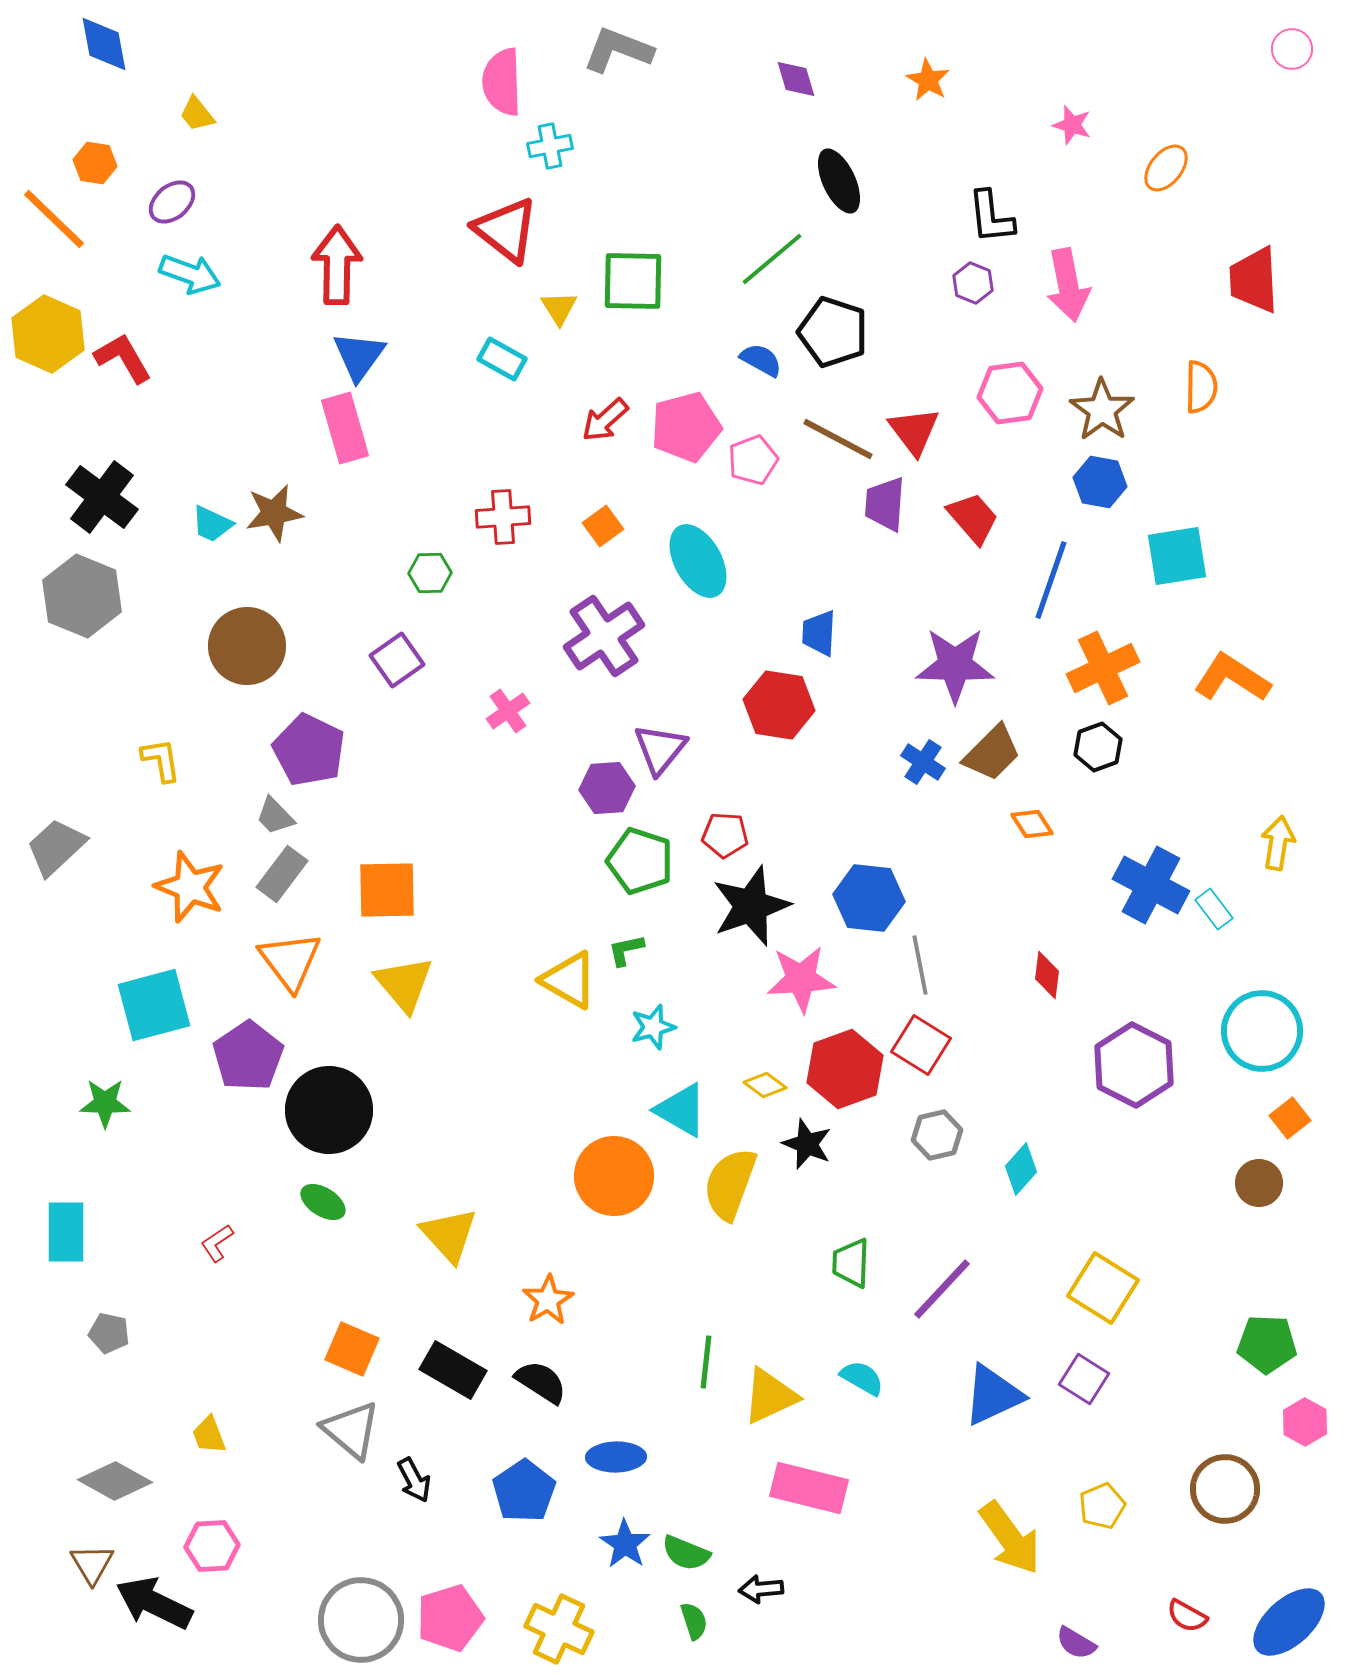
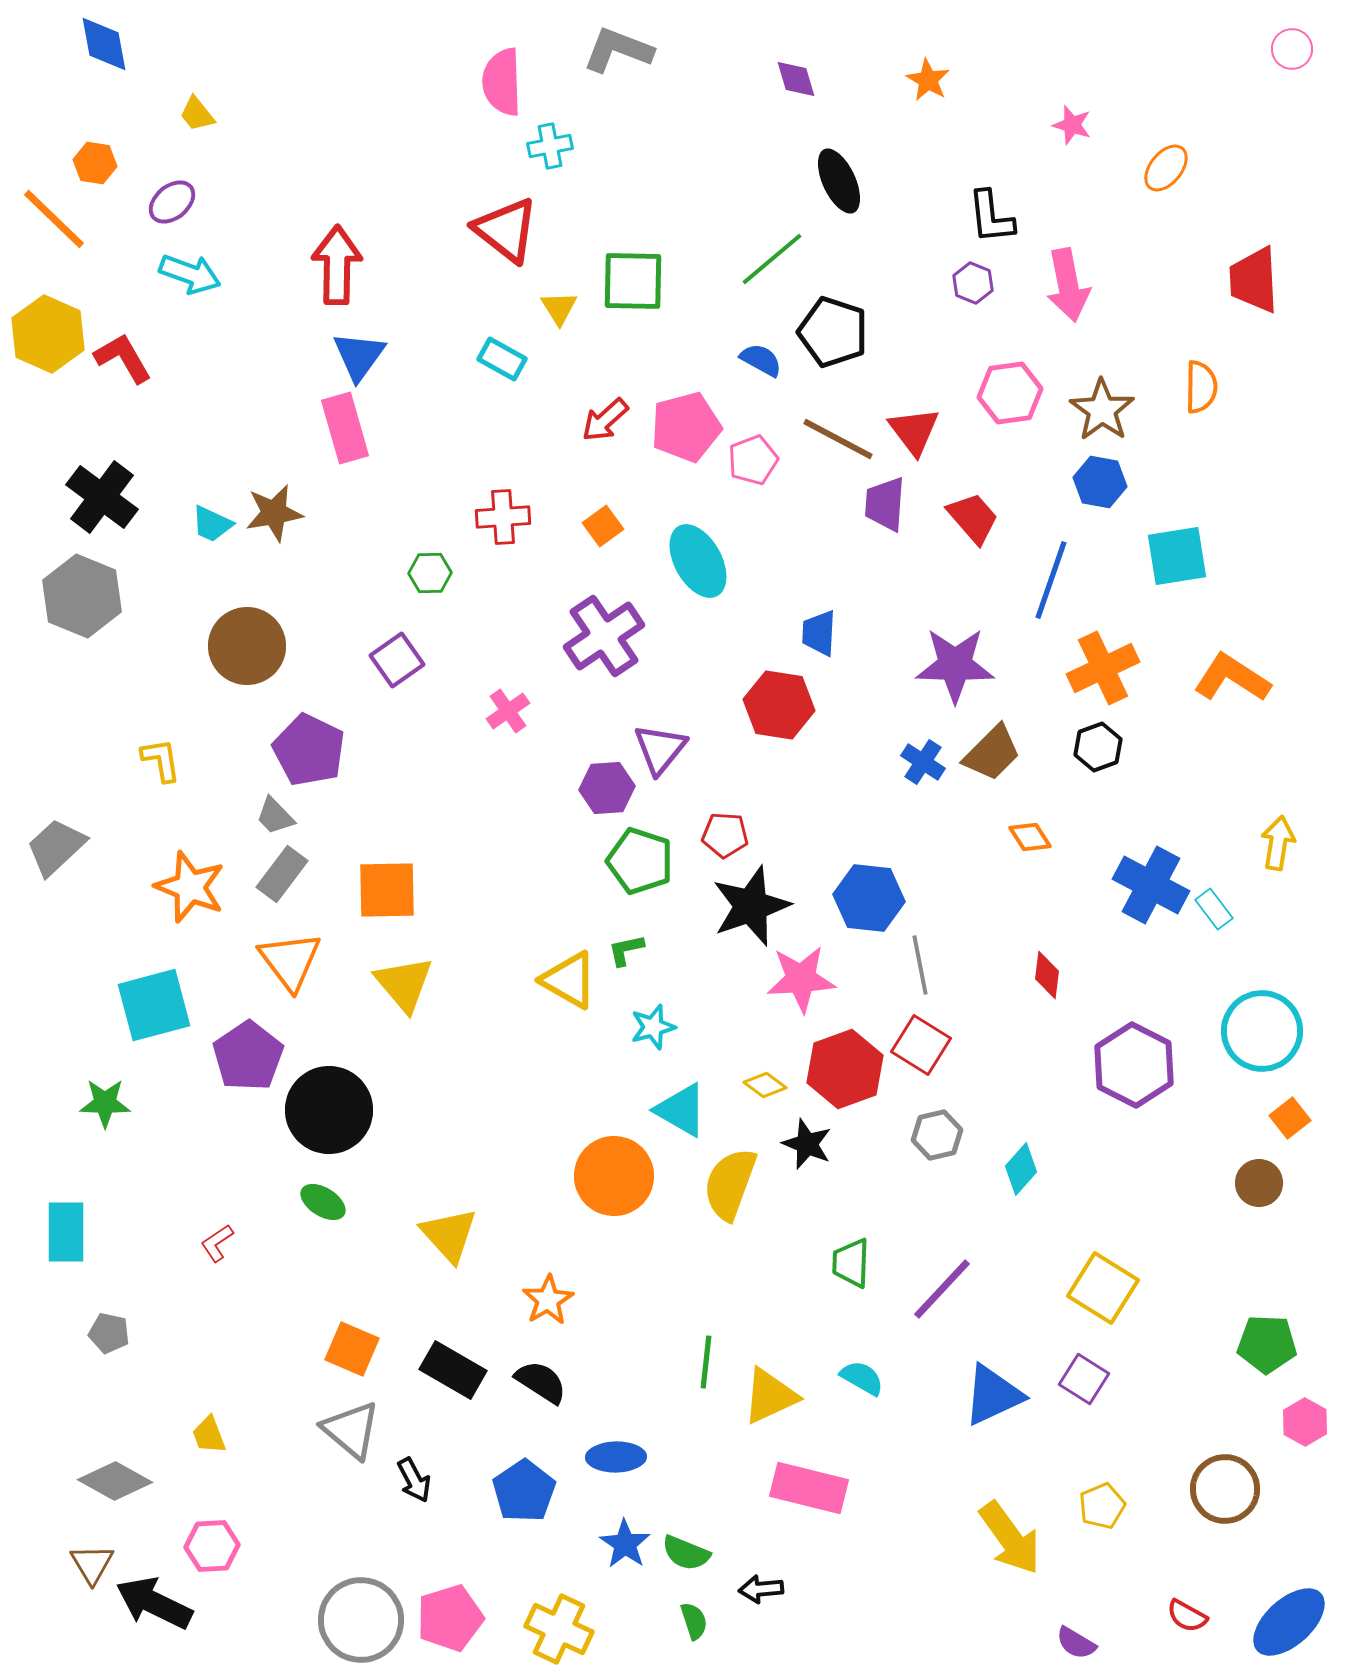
orange diamond at (1032, 824): moved 2 px left, 13 px down
